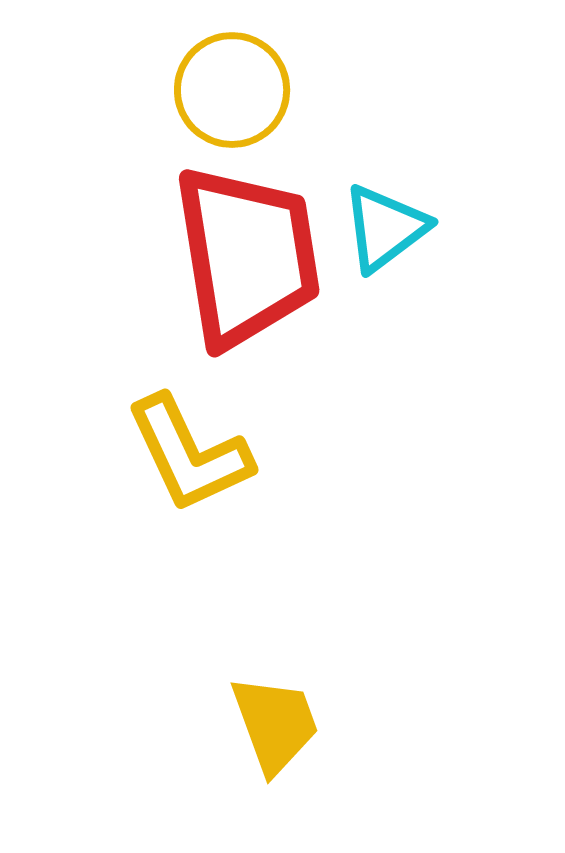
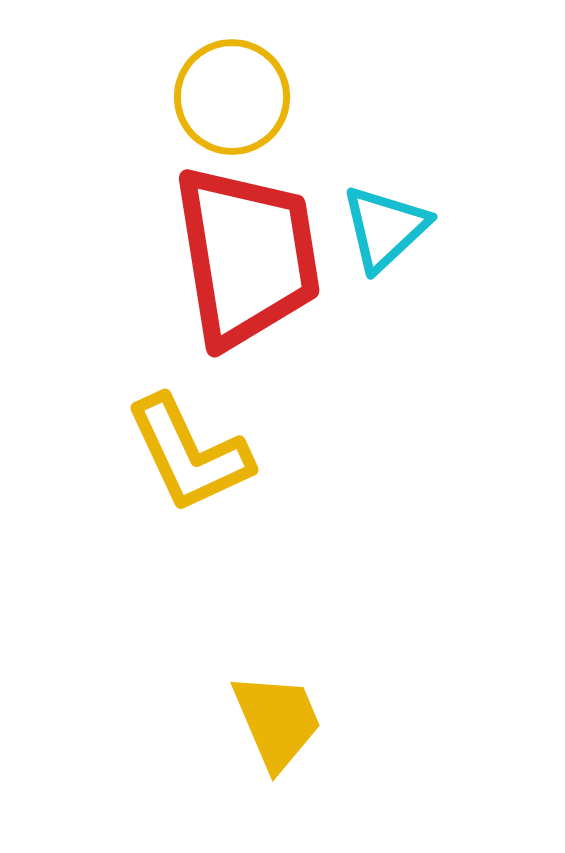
yellow circle: moved 7 px down
cyan triangle: rotated 6 degrees counterclockwise
yellow trapezoid: moved 2 px right, 3 px up; rotated 3 degrees counterclockwise
